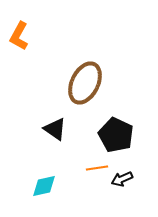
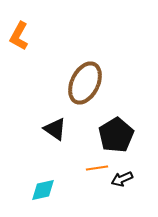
black pentagon: rotated 16 degrees clockwise
cyan diamond: moved 1 px left, 4 px down
